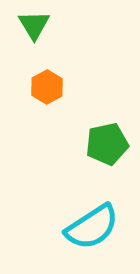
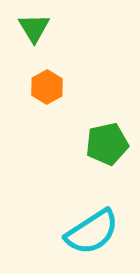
green triangle: moved 3 px down
cyan semicircle: moved 5 px down
